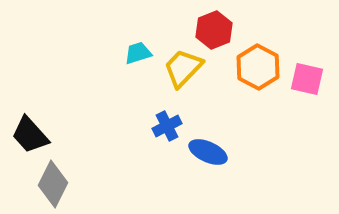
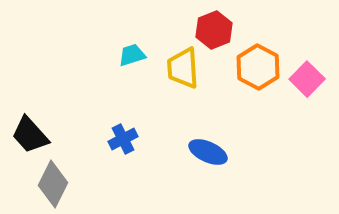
cyan trapezoid: moved 6 px left, 2 px down
yellow trapezoid: rotated 48 degrees counterclockwise
pink square: rotated 32 degrees clockwise
blue cross: moved 44 px left, 13 px down
